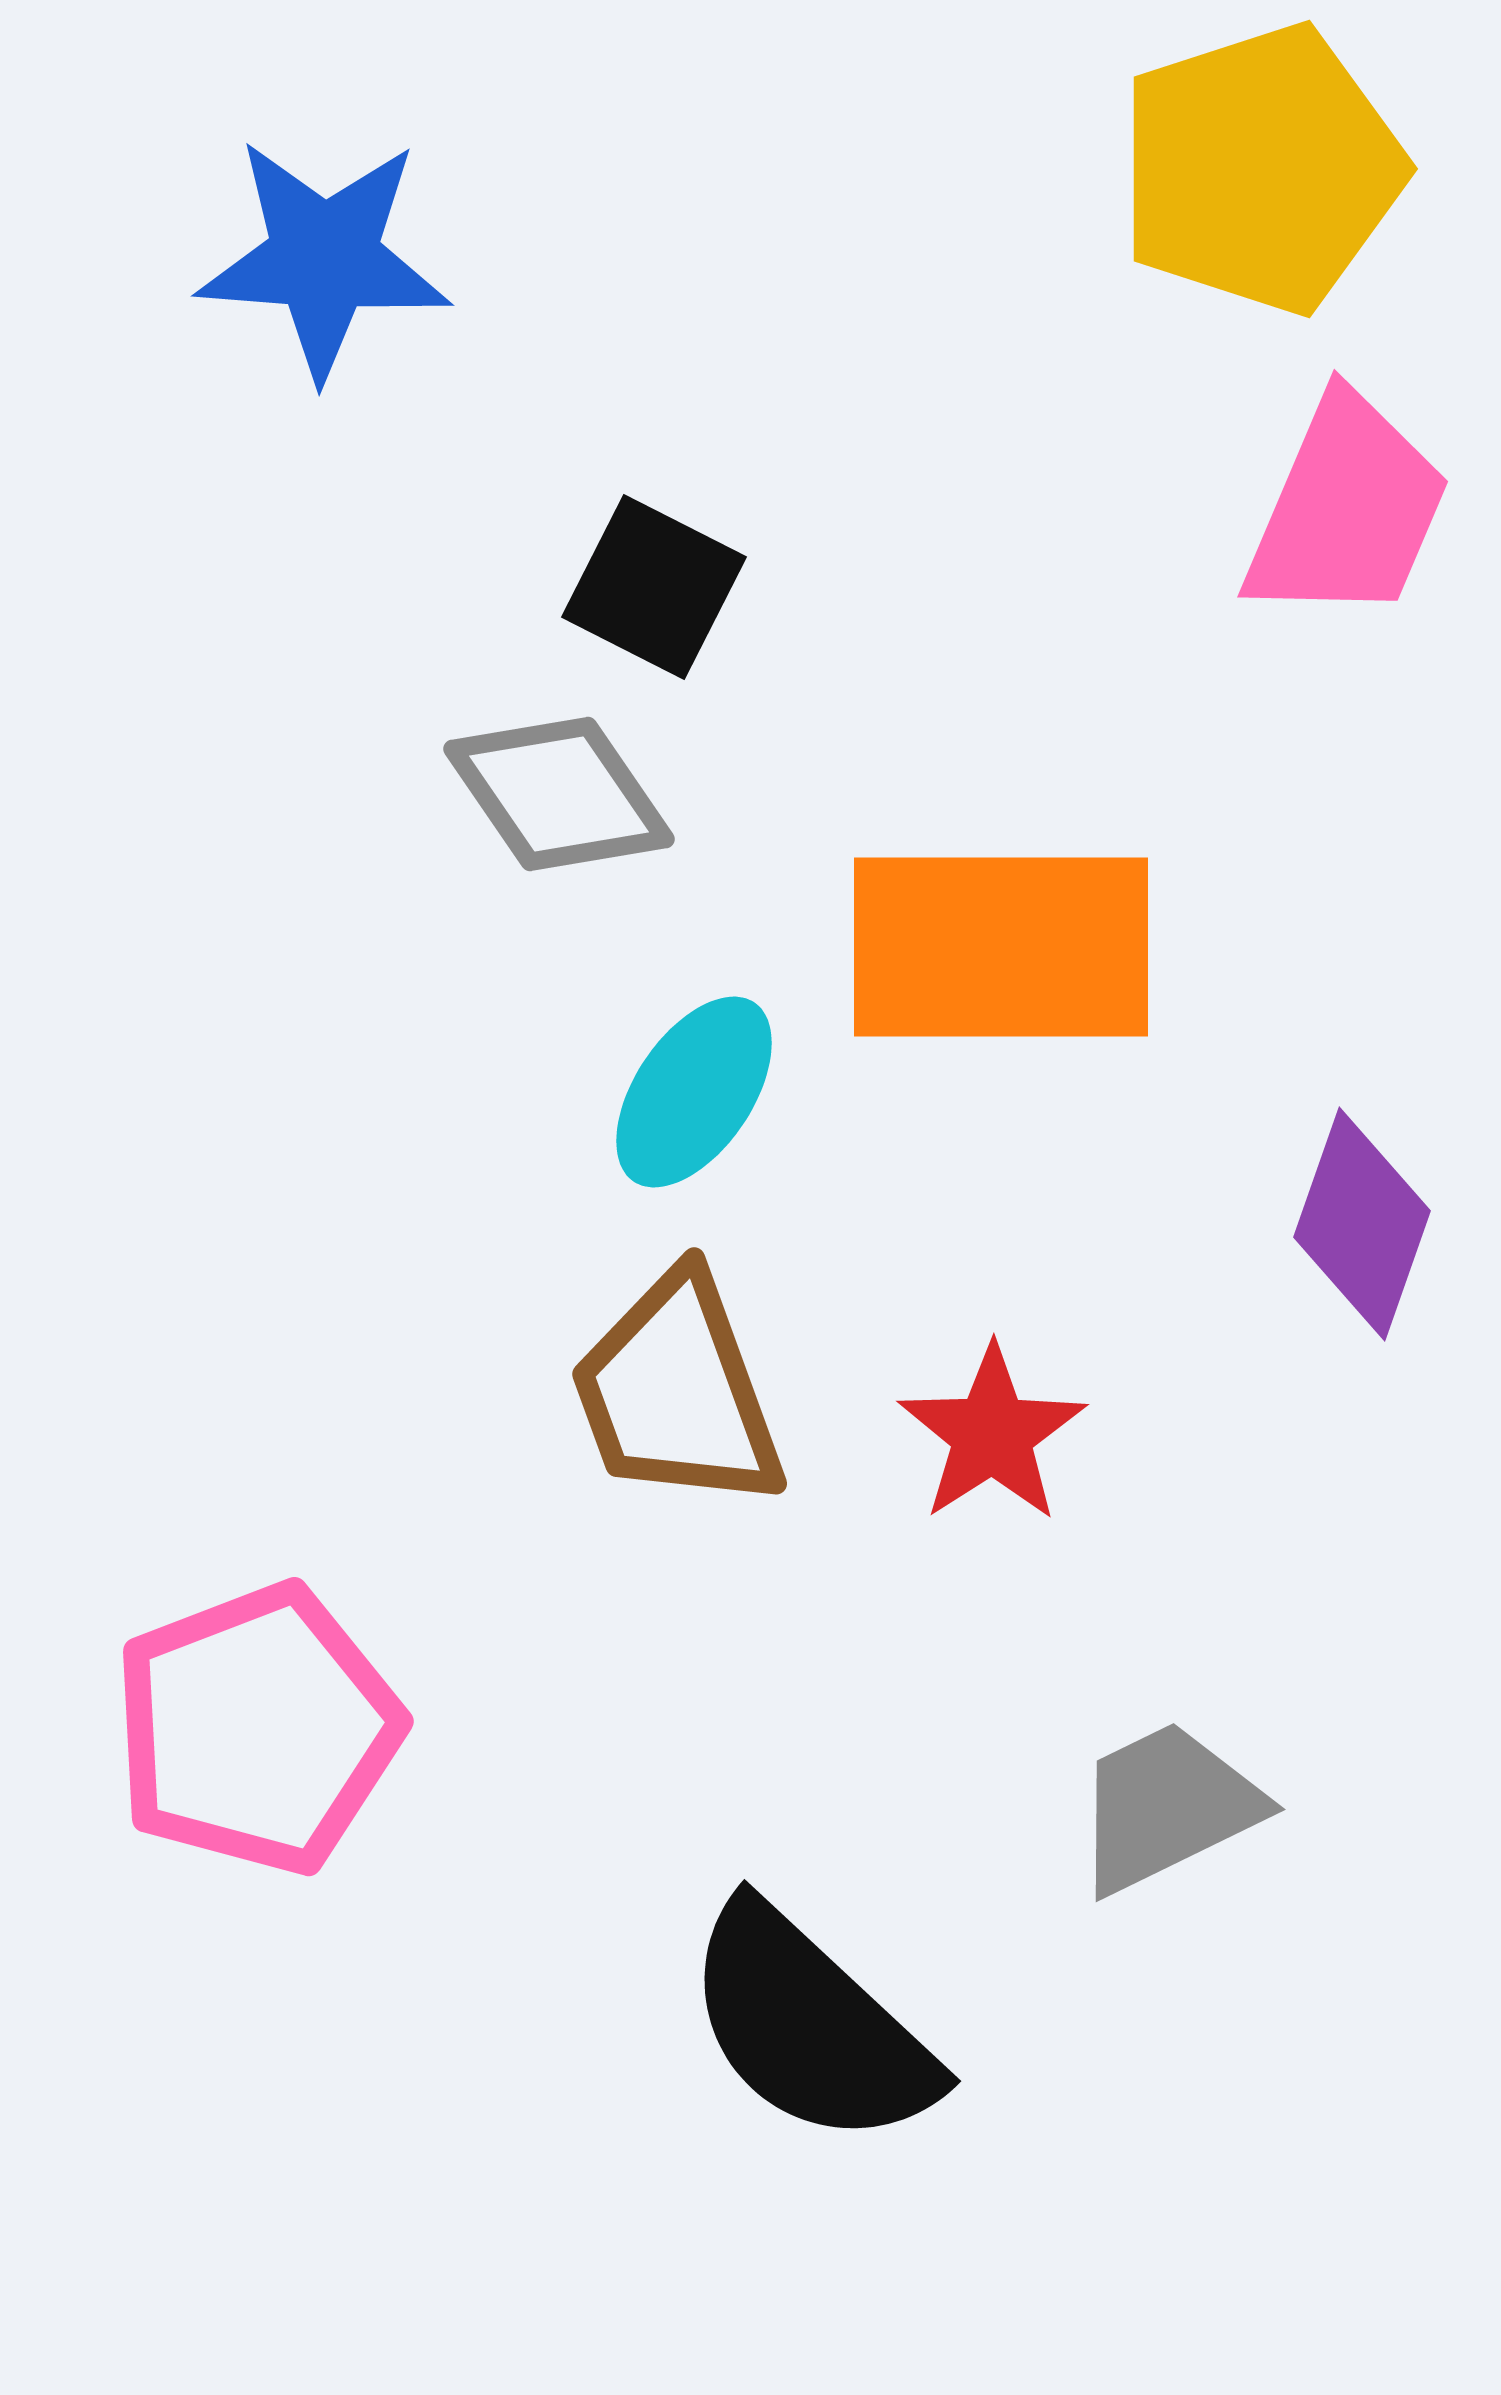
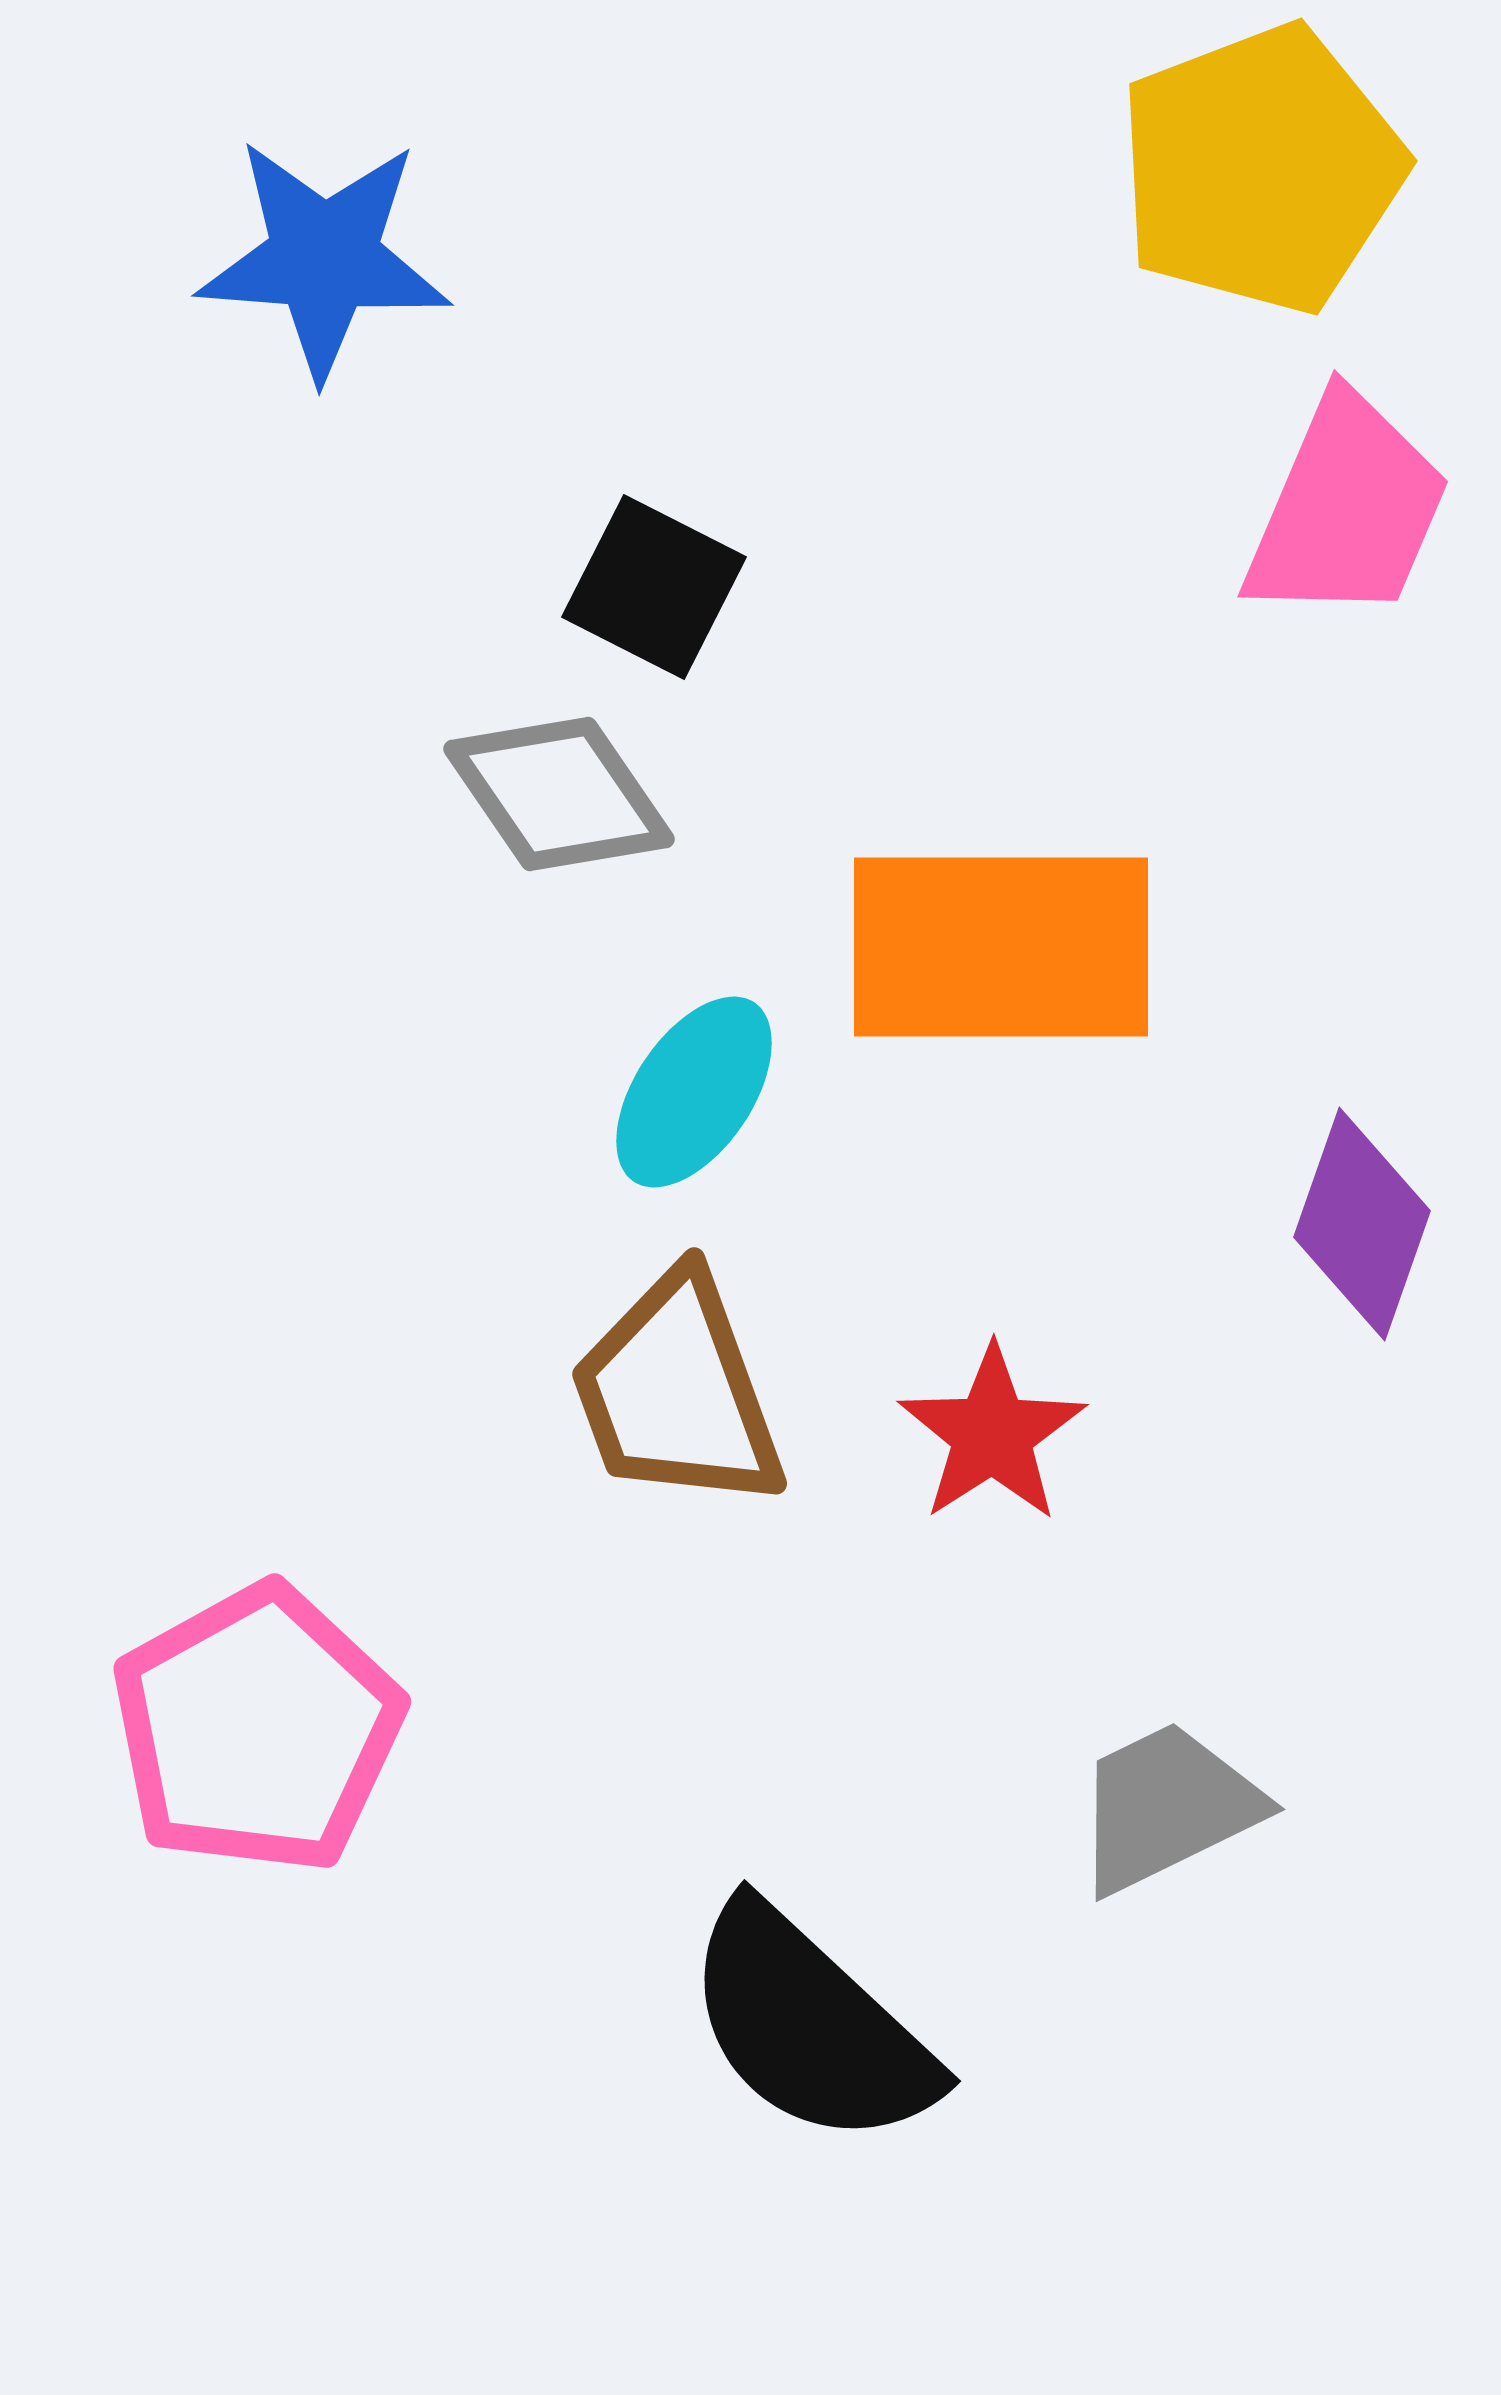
yellow pentagon: rotated 3 degrees counterclockwise
pink pentagon: rotated 8 degrees counterclockwise
